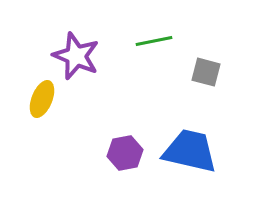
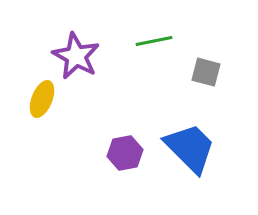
purple star: rotated 6 degrees clockwise
blue trapezoid: moved 3 px up; rotated 32 degrees clockwise
